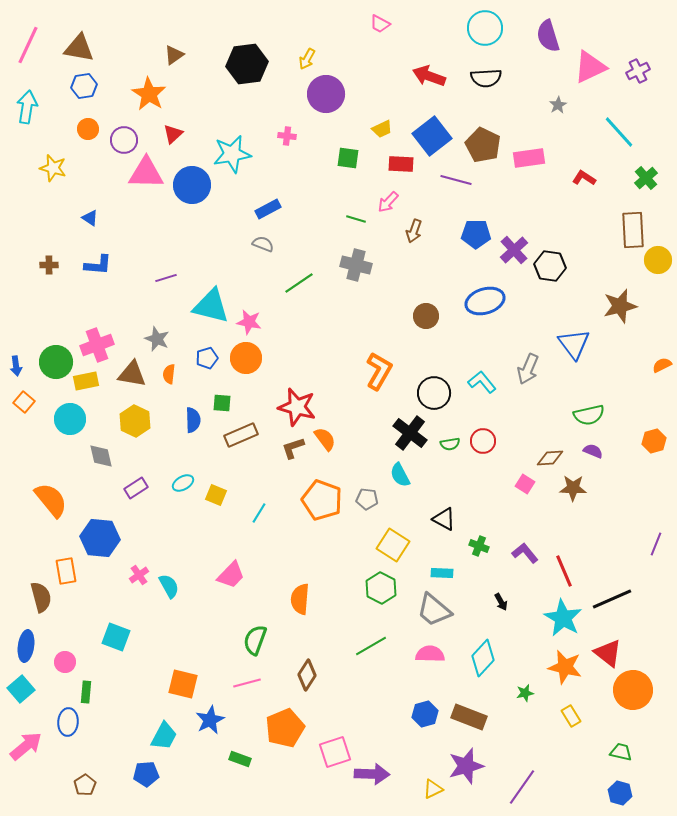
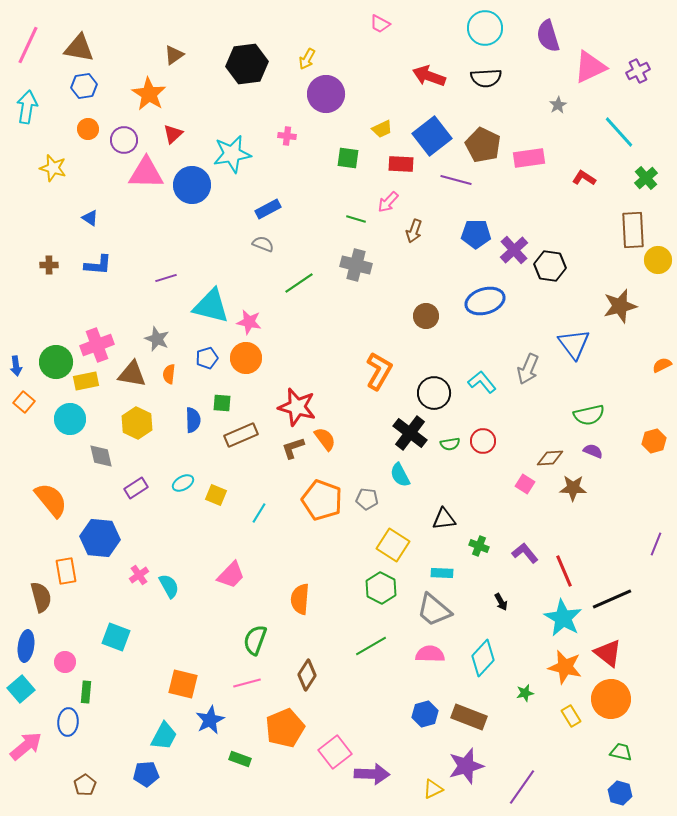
yellow hexagon at (135, 421): moved 2 px right, 2 px down
black triangle at (444, 519): rotated 35 degrees counterclockwise
orange circle at (633, 690): moved 22 px left, 9 px down
pink square at (335, 752): rotated 20 degrees counterclockwise
